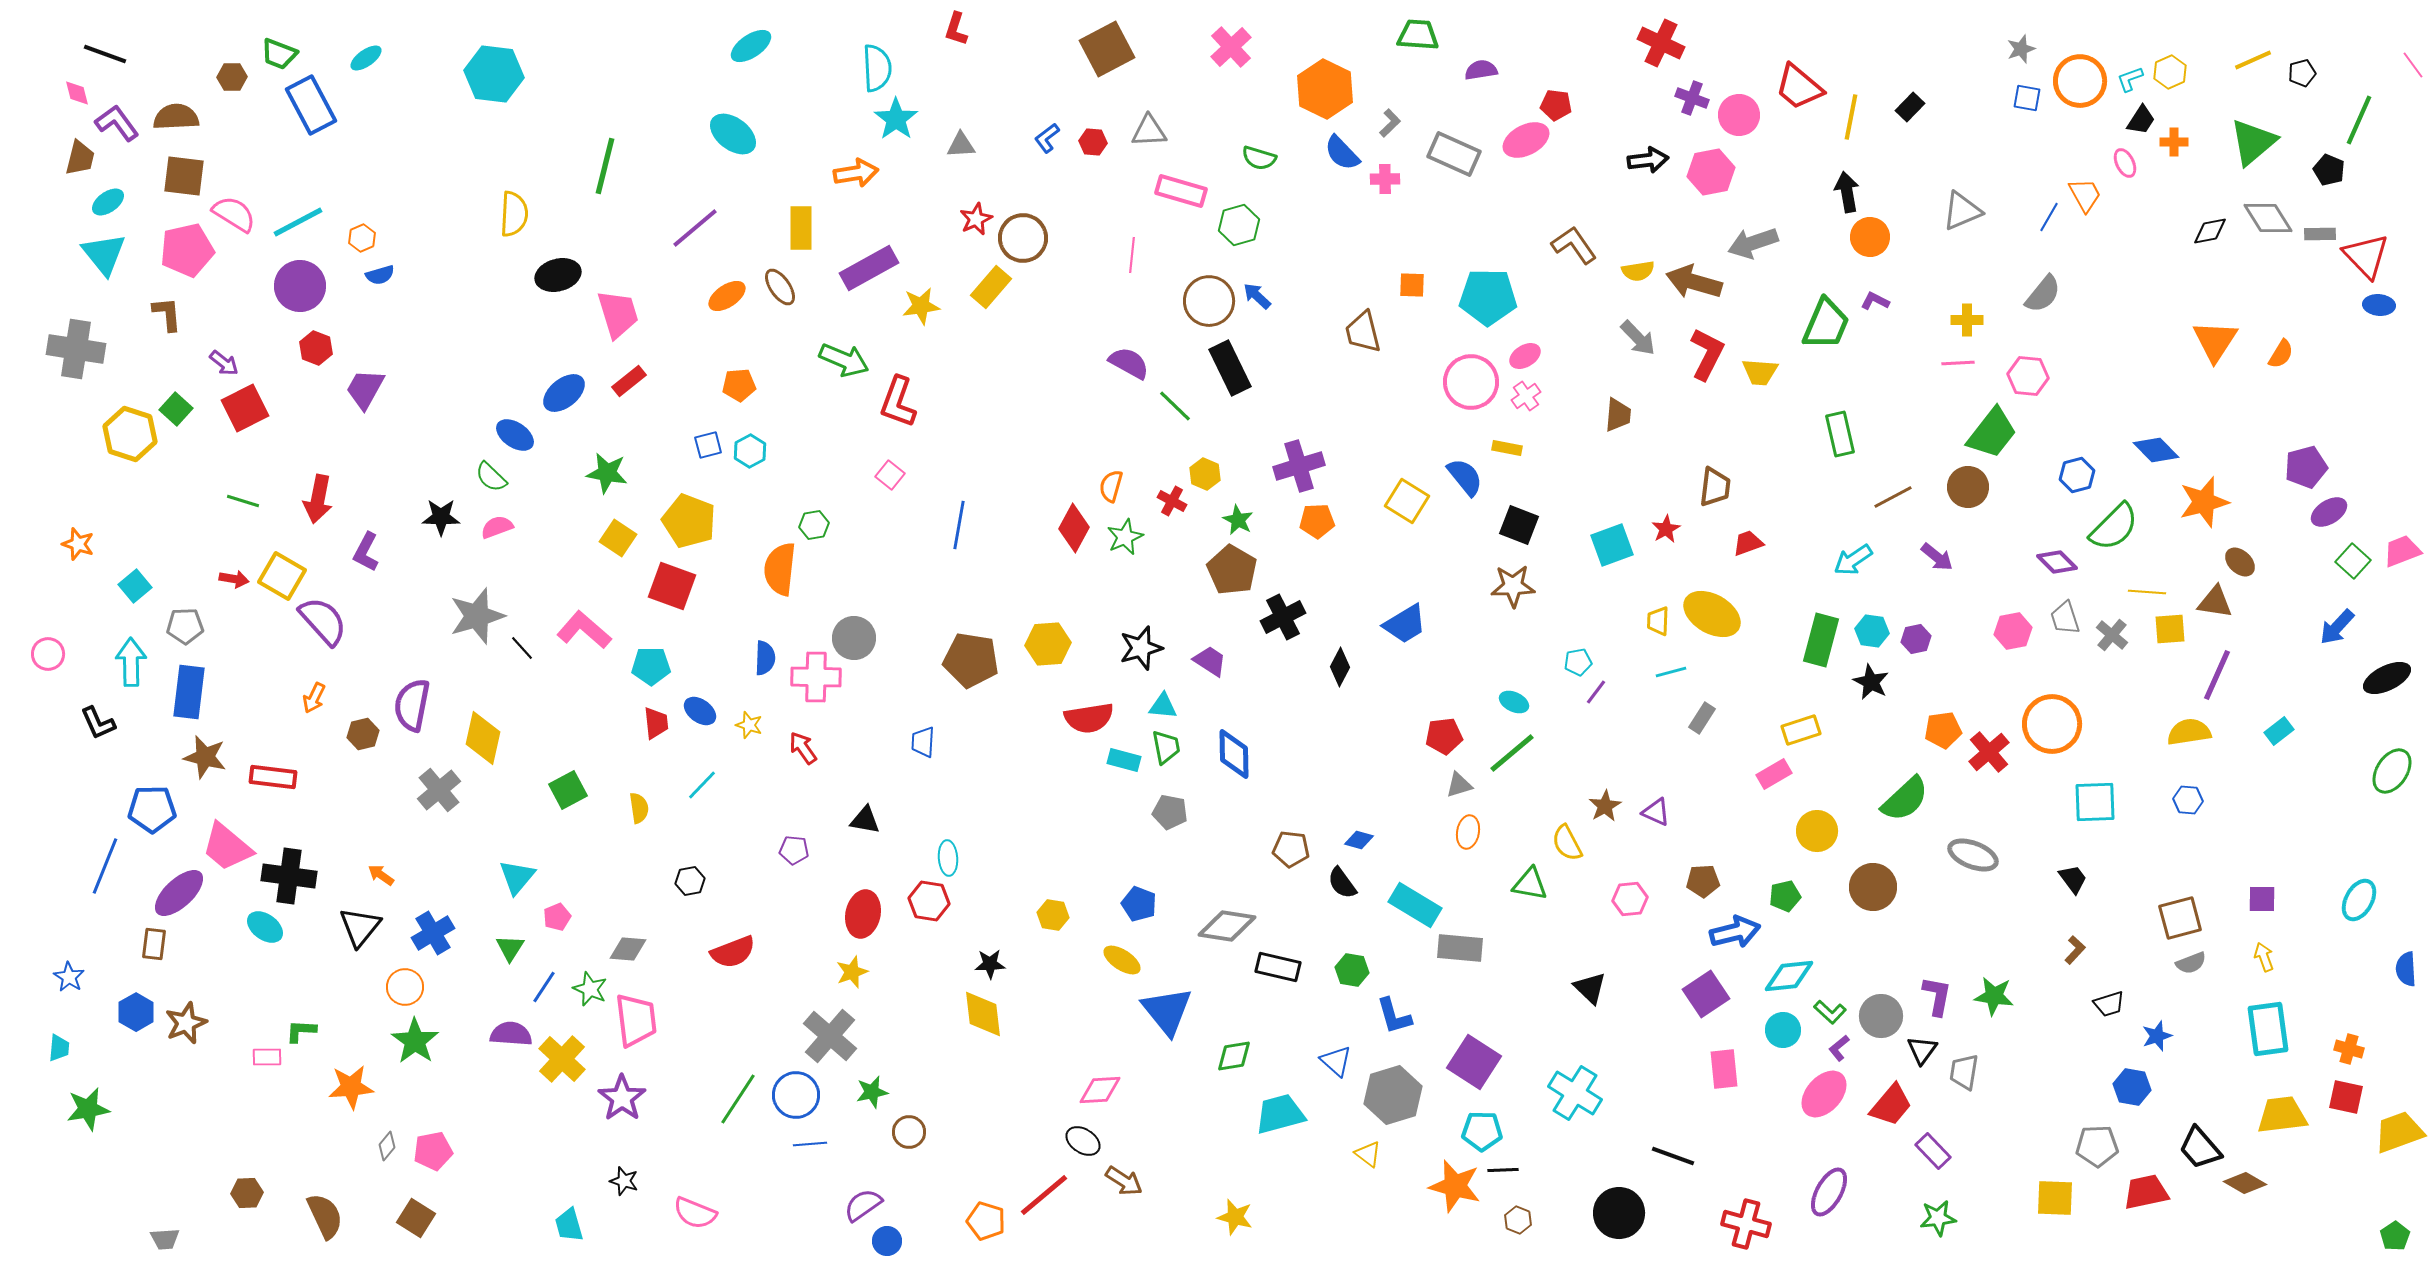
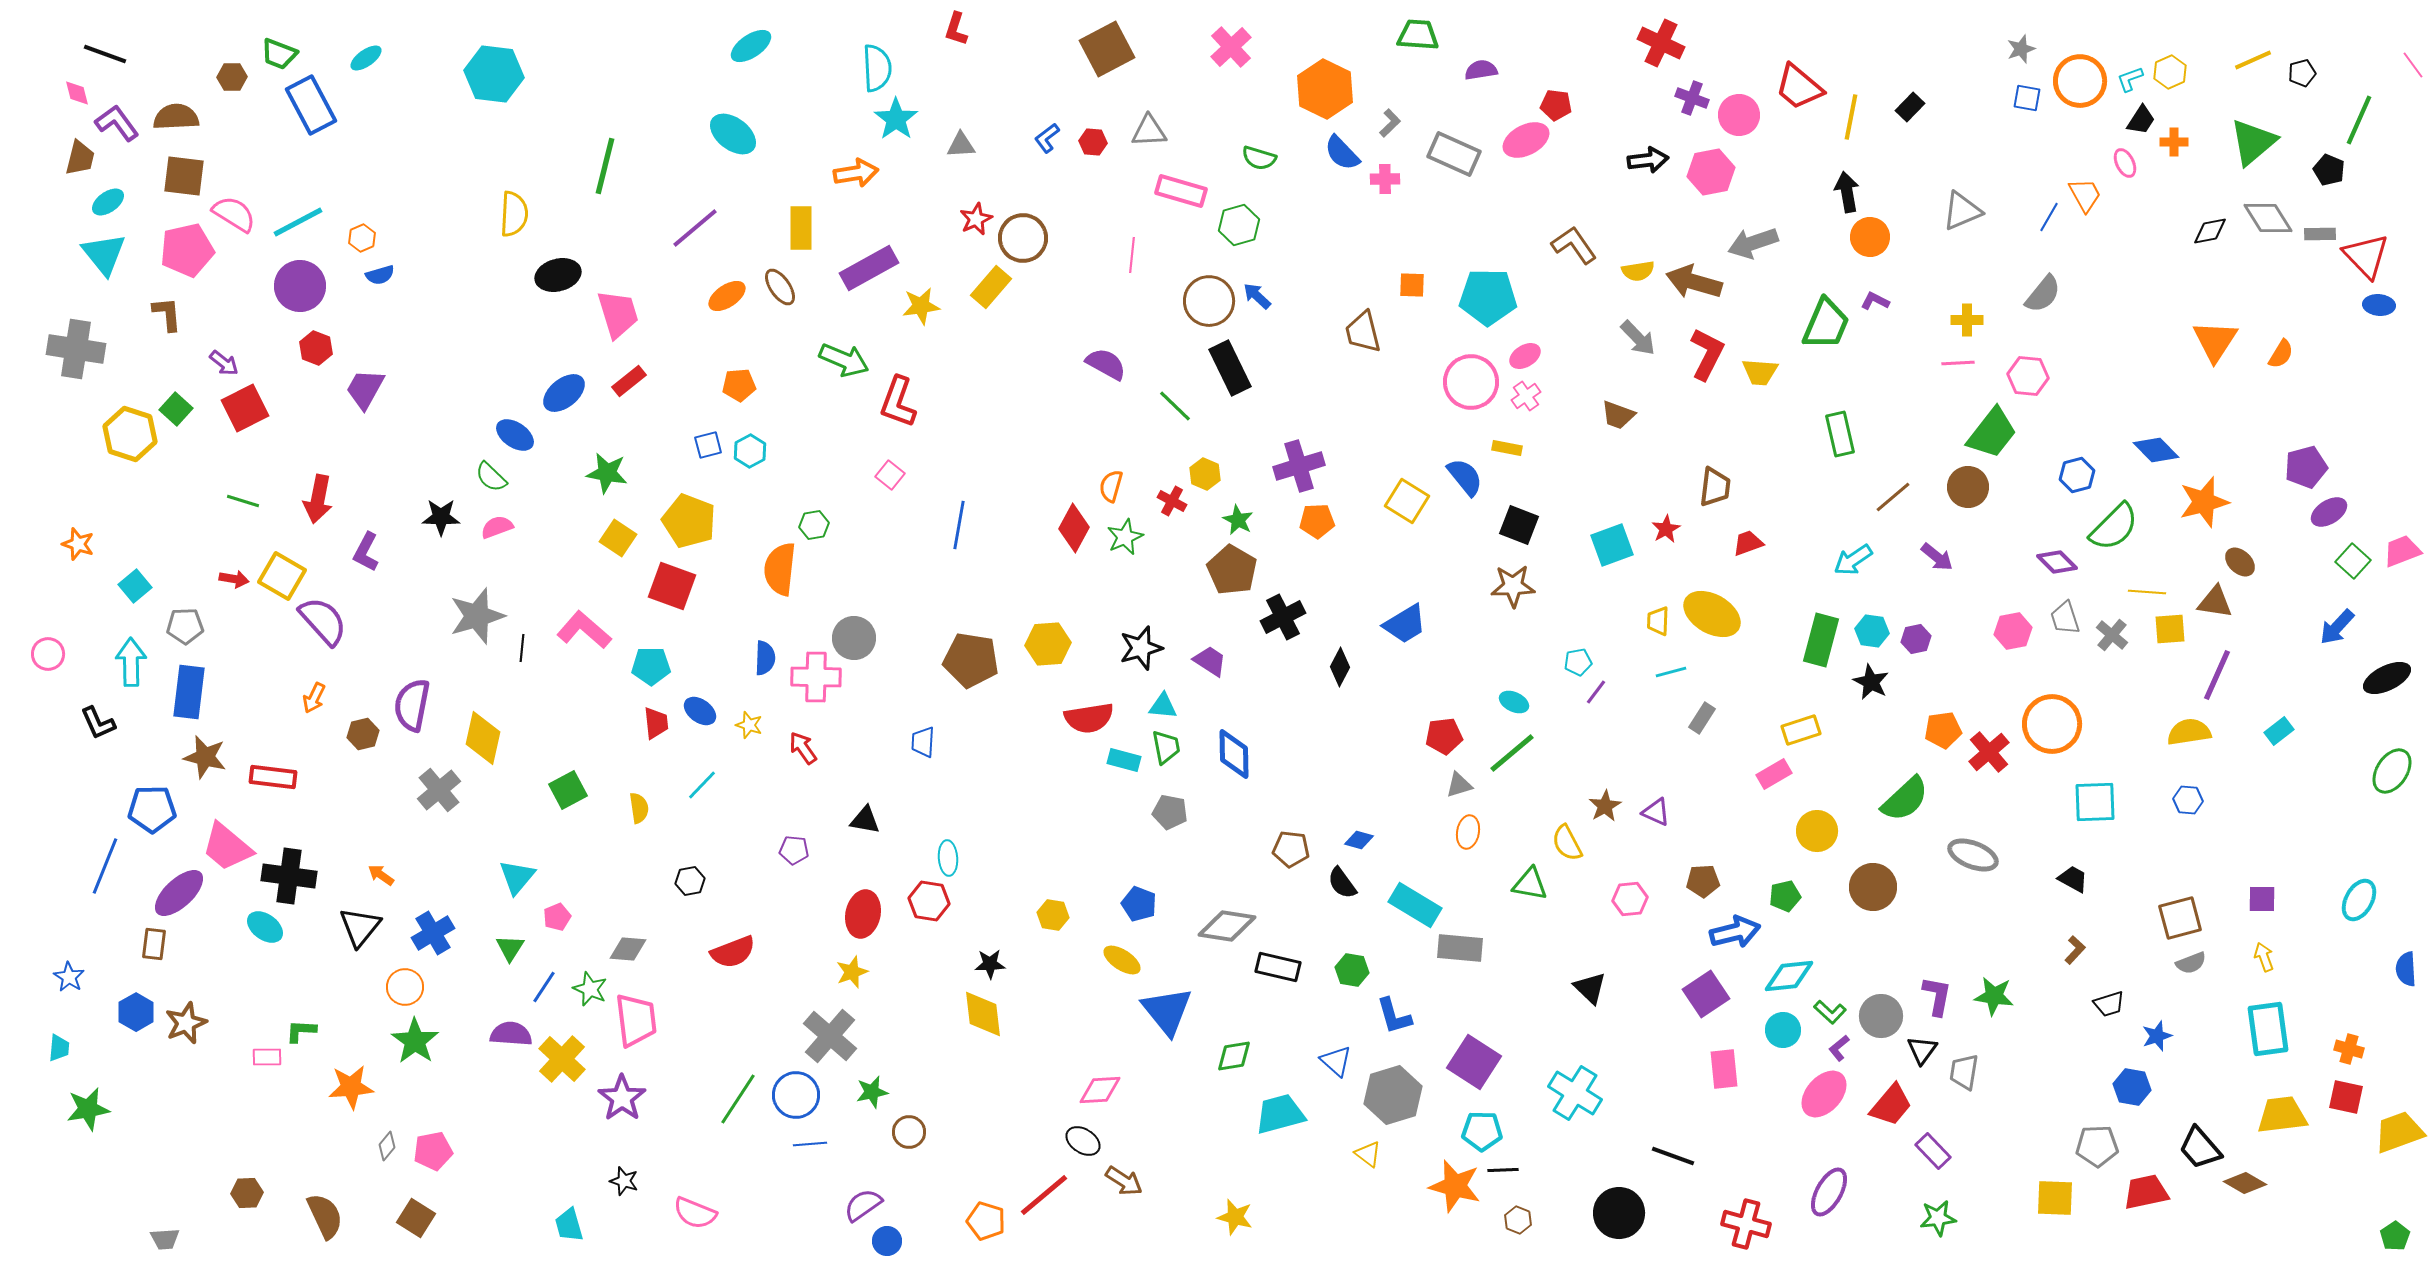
purple semicircle at (1129, 363): moved 23 px left, 1 px down
brown trapezoid at (1618, 415): rotated 105 degrees clockwise
brown line at (1893, 497): rotated 12 degrees counterclockwise
black line at (522, 648): rotated 48 degrees clockwise
black trapezoid at (2073, 879): rotated 24 degrees counterclockwise
